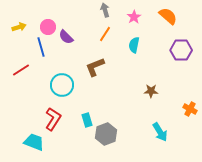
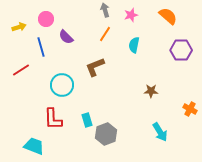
pink star: moved 3 px left, 2 px up; rotated 16 degrees clockwise
pink circle: moved 2 px left, 8 px up
red L-shape: rotated 145 degrees clockwise
cyan trapezoid: moved 4 px down
